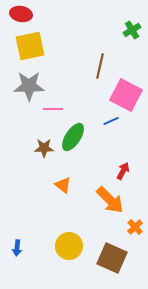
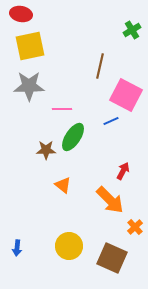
pink line: moved 9 px right
brown star: moved 2 px right, 2 px down
